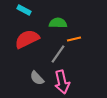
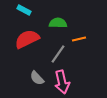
orange line: moved 5 px right
